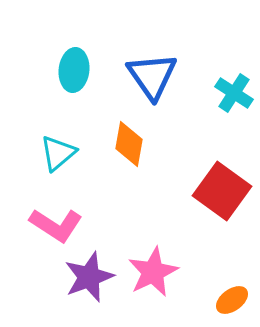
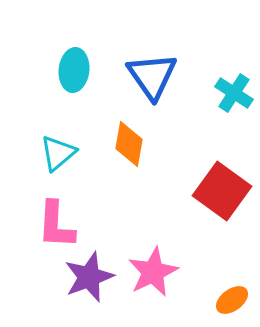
pink L-shape: rotated 60 degrees clockwise
